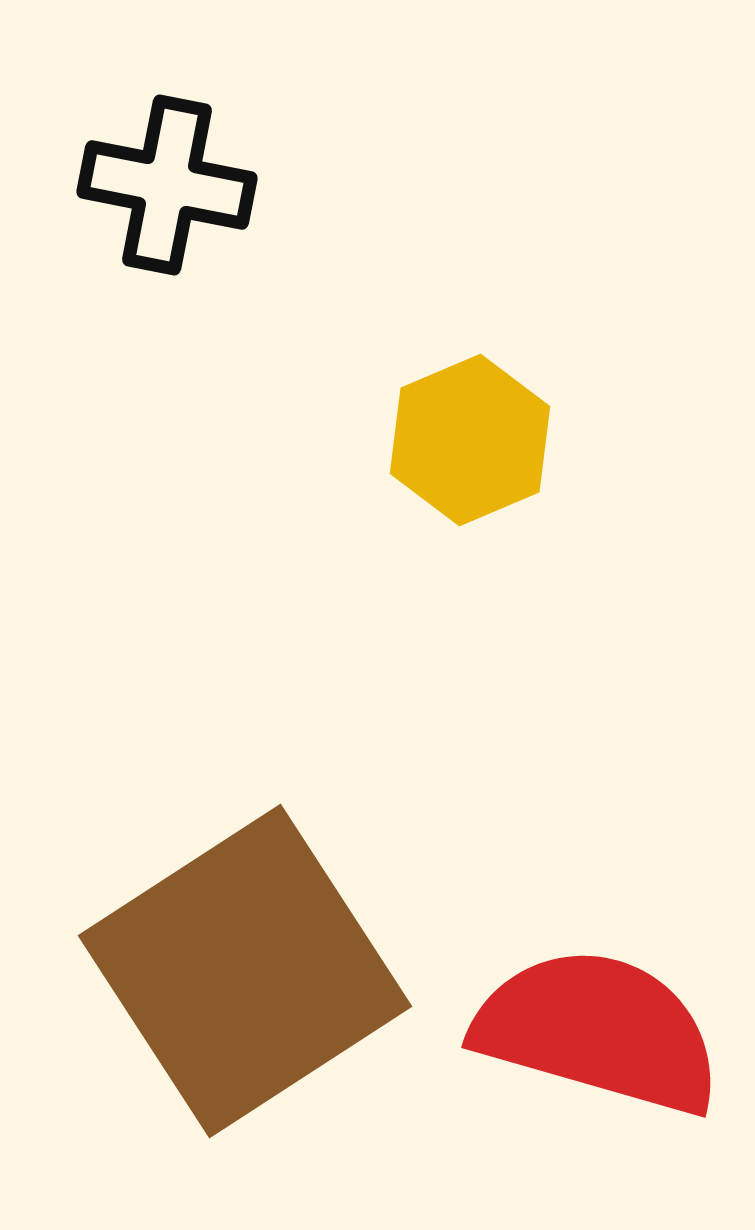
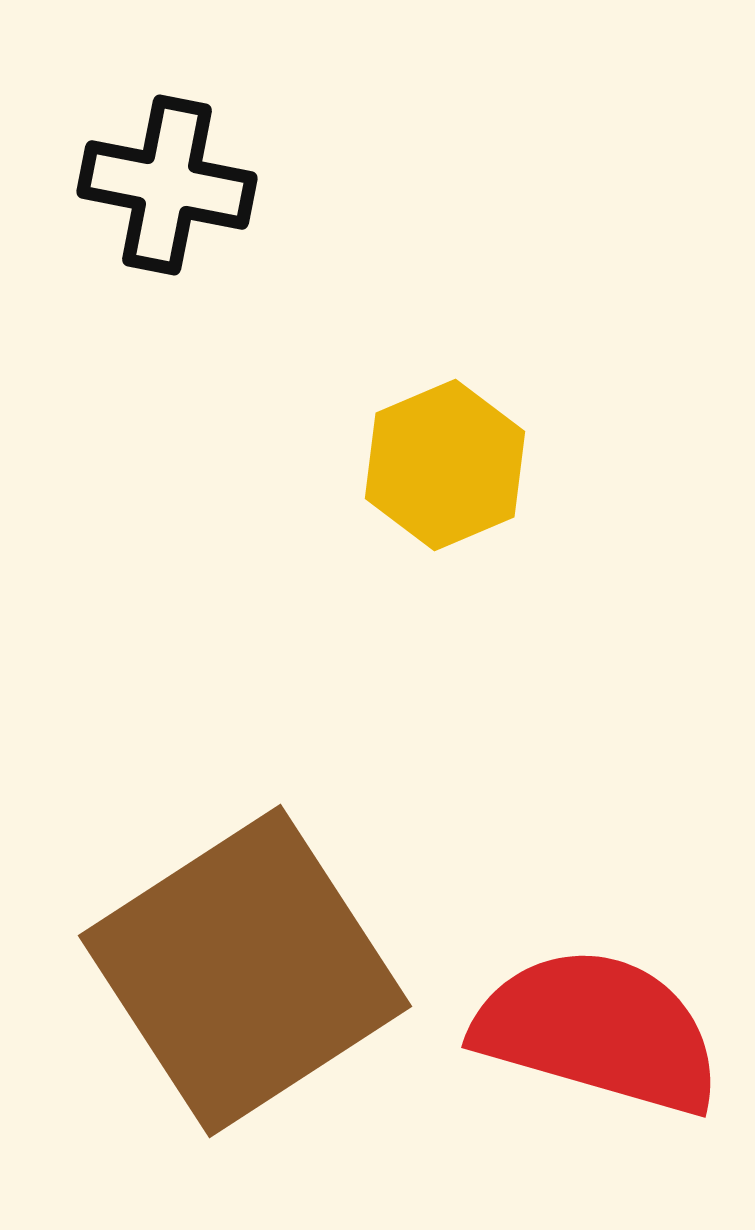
yellow hexagon: moved 25 px left, 25 px down
